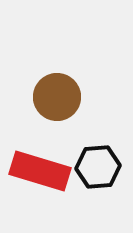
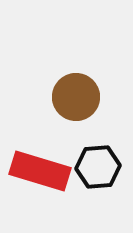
brown circle: moved 19 px right
